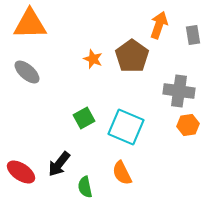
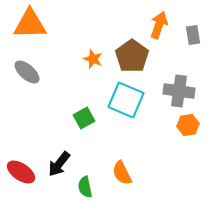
cyan square: moved 27 px up
